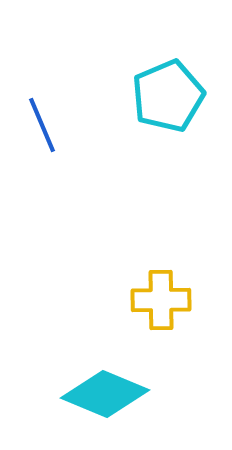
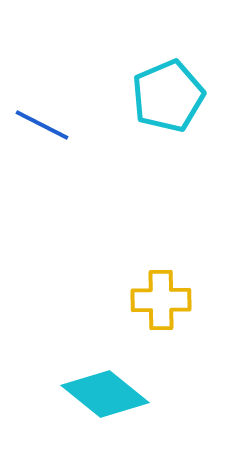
blue line: rotated 40 degrees counterclockwise
cyan diamond: rotated 16 degrees clockwise
